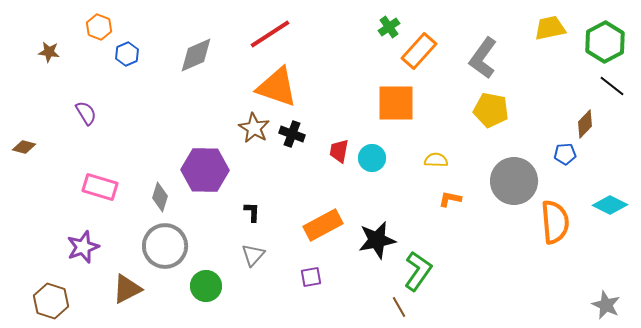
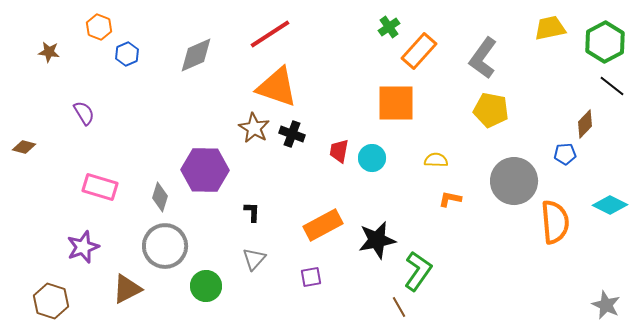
purple semicircle at (86, 113): moved 2 px left
gray triangle at (253, 255): moved 1 px right, 4 px down
